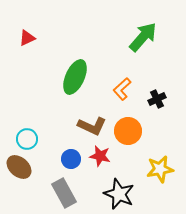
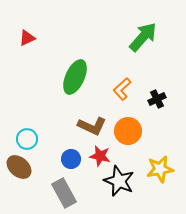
black star: moved 13 px up
